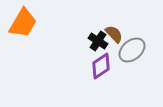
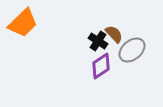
orange trapezoid: rotated 16 degrees clockwise
